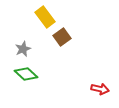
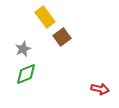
green diamond: rotated 65 degrees counterclockwise
